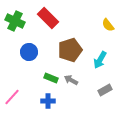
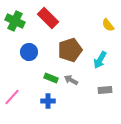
gray rectangle: rotated 24 degrees clockwise
